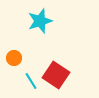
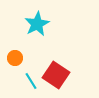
cyan star: moved 3 px left, 3 px down; rotated 10 degrees counterclockwise
orange circle: moved 1 px right
